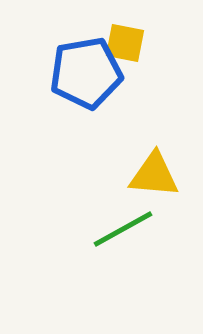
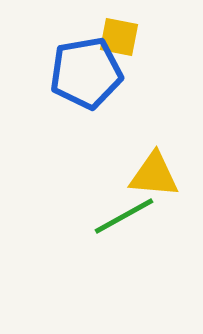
yellow square: moved 6 px left, 6 px up
green line: moved 1 px right, 13 px up
